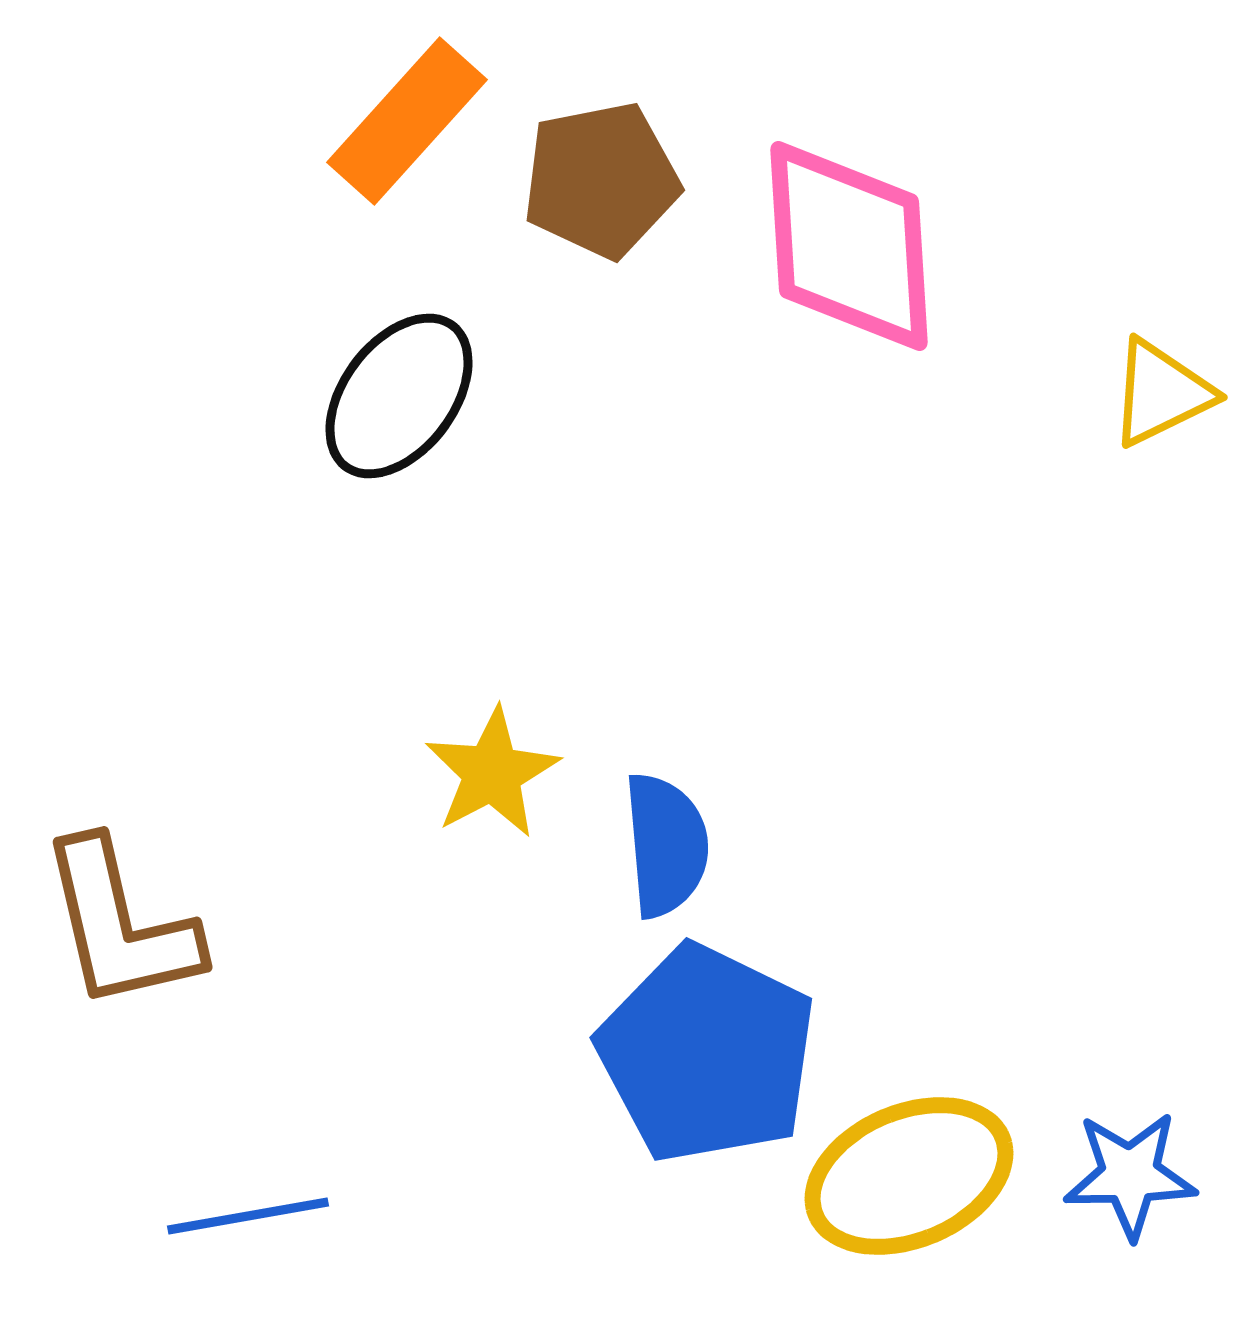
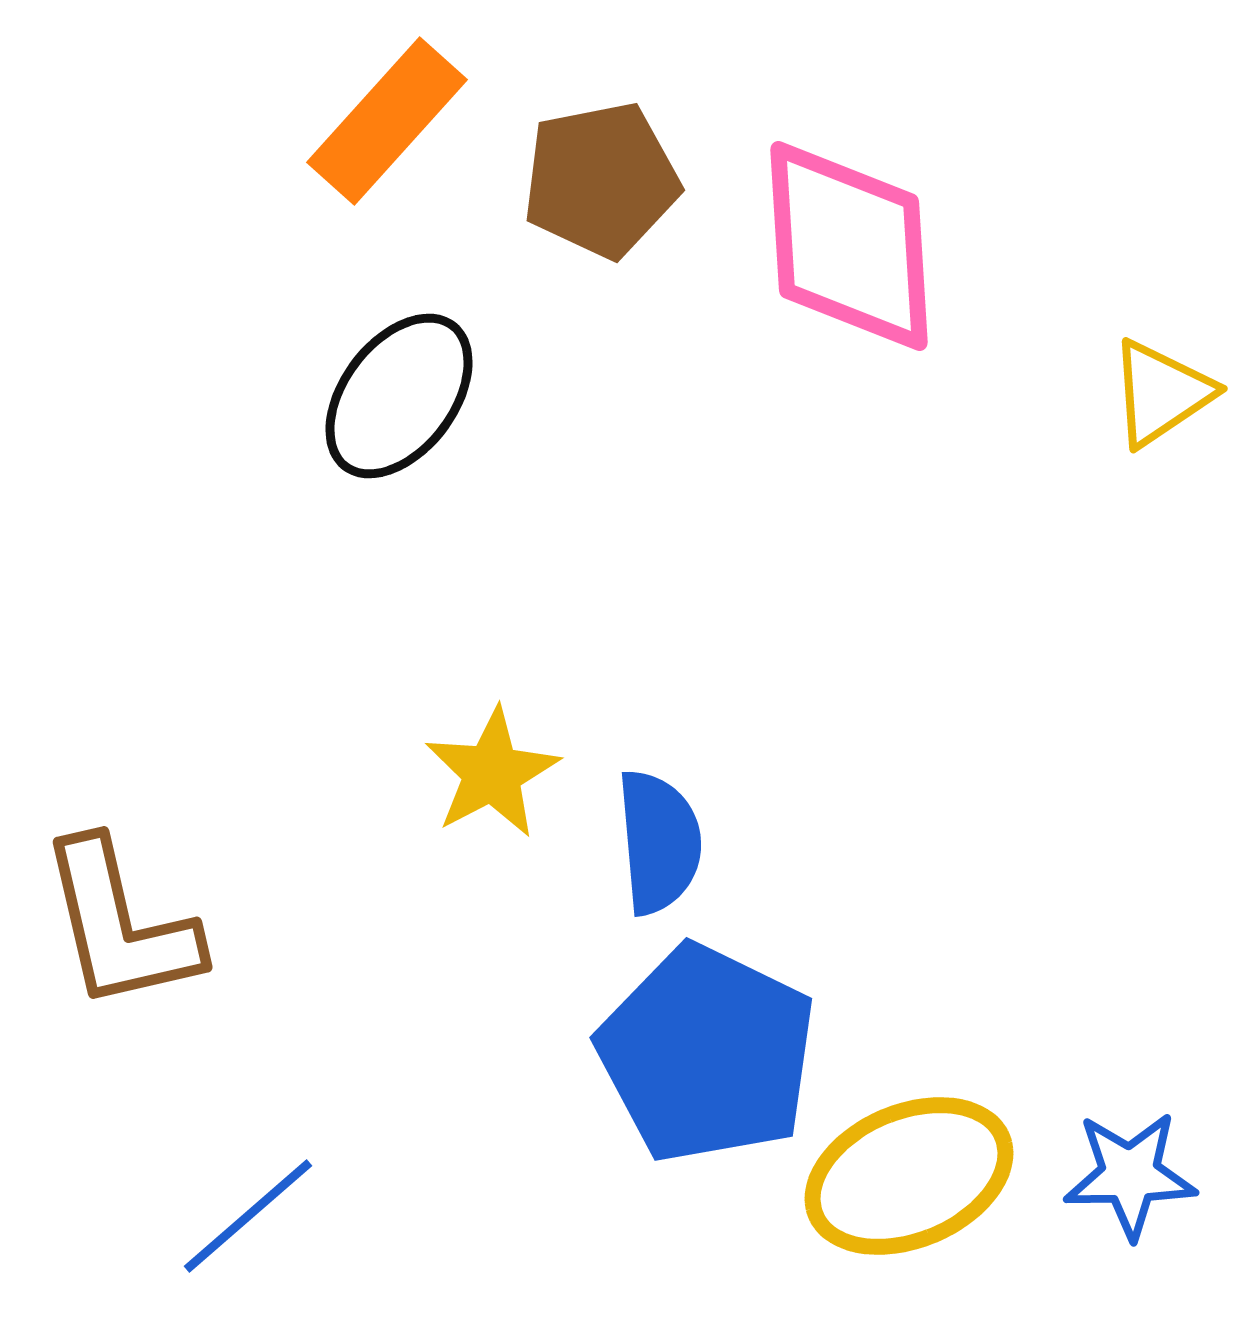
orange rectangle: moved 20 px left
yellow triangle: rotated 8 degrees counterclockwise
blue semicircle: moved 7 px left, 3 px up
blue line: rotated 31 degrees counterclockwise
